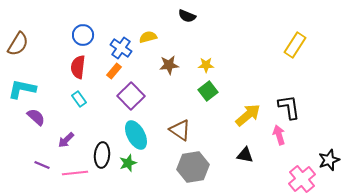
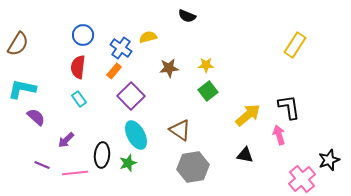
brown star: moved 3 px down
